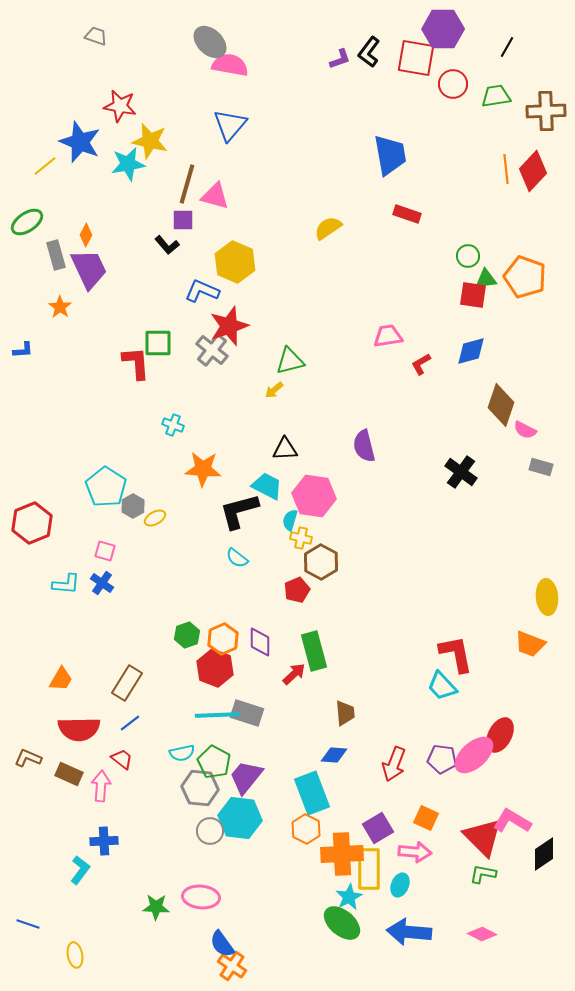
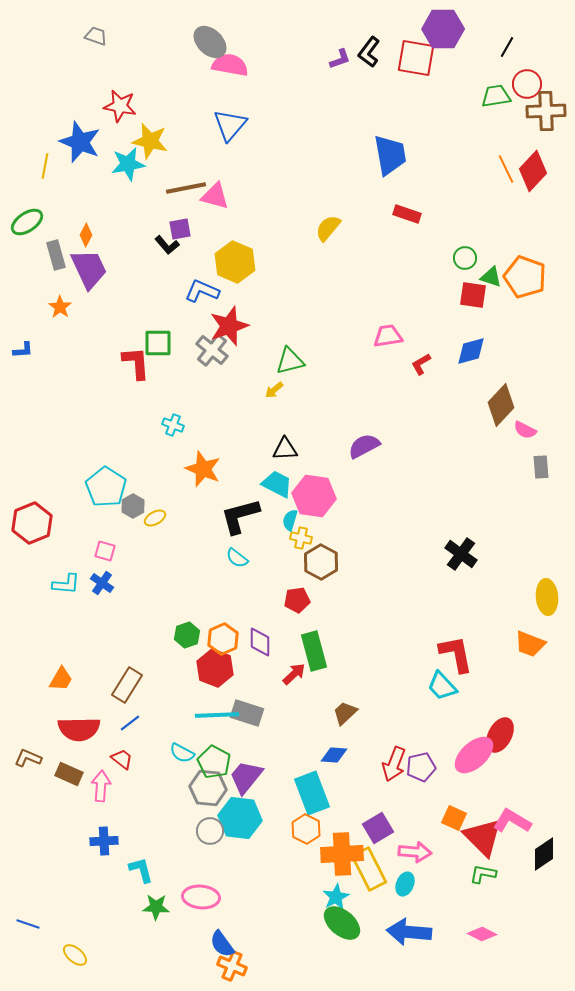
red circle at (453, 84): moved 74 px right
yellow line at (45, 166): rotated 40 degrees counterclockwise
orange line at (506, 169): rotated 20 degrees counterclockwise
brown line at (187, 184): moved 1 px left, 4 px down; rotated 63 degrees clockwise
purple square at (183, 220): moved 3 px left, 9 px down; rotated 10 degrees counterclockwise
yellow semicircle at (328, 228): rotated 16 degrees counterclockwise
green circle at (468, 256): moved 3 px left, 2 px down
green triangle at (486, 279): moved 5 px right, 2 px up; rotated 25 degrees clockwise
brown diamond at (501, 405): rotated 24 degrees clockwise
purple semicircle at (364, 446): rotated 76 degrees clockwise
gray rectangle at (541, 467): rotated 70 degrees clockwise
orange star at (203, 469): rotated 18 degrees clockwise
black cross at (461, 472): moved 82 px down
cyan trapezoid at (267, 486): moved 10 px right, 2 px up
black L-shape at (239, 511): moved 1 px right, 5 px down
red pentagon at (297, 590): moved 10 px down; rotated 15 degrees clockwise
brown rectangle at (127, 683): moved 2 px down
brown trapezoid at (345, 713): rotated 128 degrees counterclockwise
cyan semicircle at (182, 753): rotated 40 degrees clockwise
purple pentagon at (442, 759): moved 21 px left, 8 px down; rotated 20 degrees counterclockwise
gray hexagon at (200, 788): moved 8 px right
orange square at (426, 818): moved 28 px right
yellow rectangle at (369, 869): rotated 27 degrees counterclockwise
cyan L-shape at (80, 870): moved 61 px right; rotated 52 degrees counterclockwise
cyan ellipse at (400, 885): moved 5 px right, 1 px up
cyan star at (349, 897): moved 13 px left
yellow ellipse at (75, 955): rotated 40 degrees counterclockwise
orange cross at (232, 966): rotated 12 degrees counterclockwise
